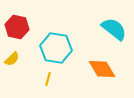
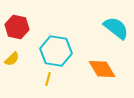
cyan semicircle: moved 2 px right, 1 px up
cyan hexagon: moved 3 px down
